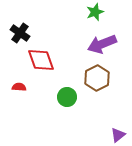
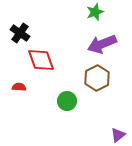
green circle: moved 4 px down
